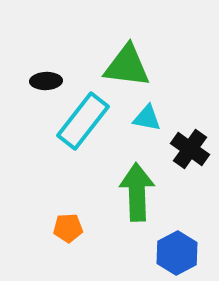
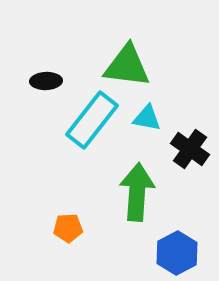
cyan rectangle: moved 9 px right, 1 px up
green arrow: rotated 6 degrees clockwise
